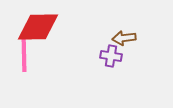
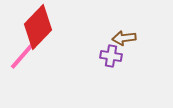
red diamond: rotated 45 degrees counterclockwise
pink line: rotated 42 degrees clockwise
